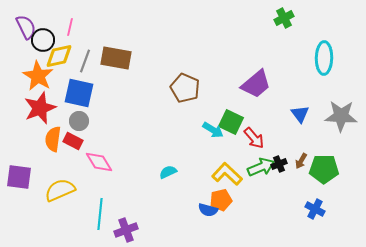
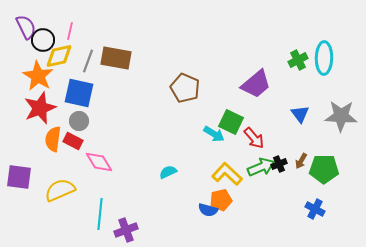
green cross: moved 14 px right, 42 px down
pink line: moved 4 px down
gray line: moved 3 px right
cyan arrow: moved 1 px right, 4 px down
